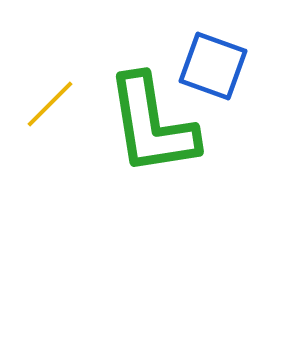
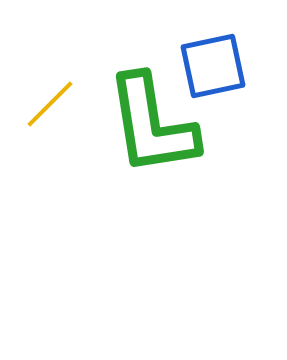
blue square: rotated 32 degrees counterclockwise
